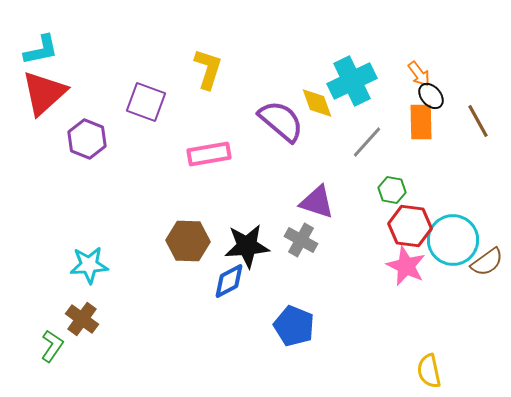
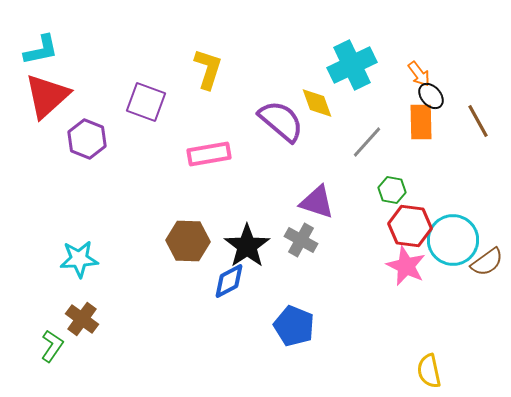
cyan cross: moved 16 px up
red triangle: moved 3 px right, 3 px down
black star: rotated 30 degrees counterclockwise
cyan star: moved 10 px left, 6 px up
